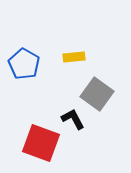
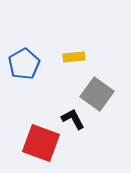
blue pentagon: rotated 12 degrees clockwise
